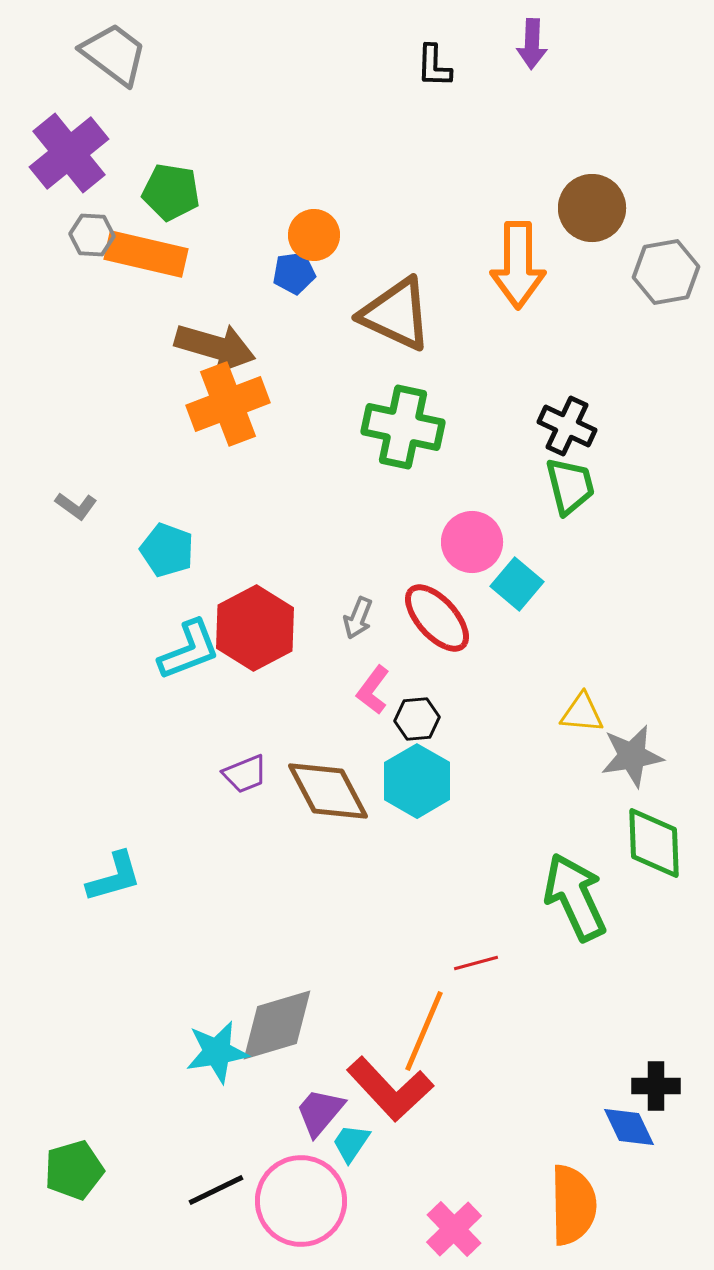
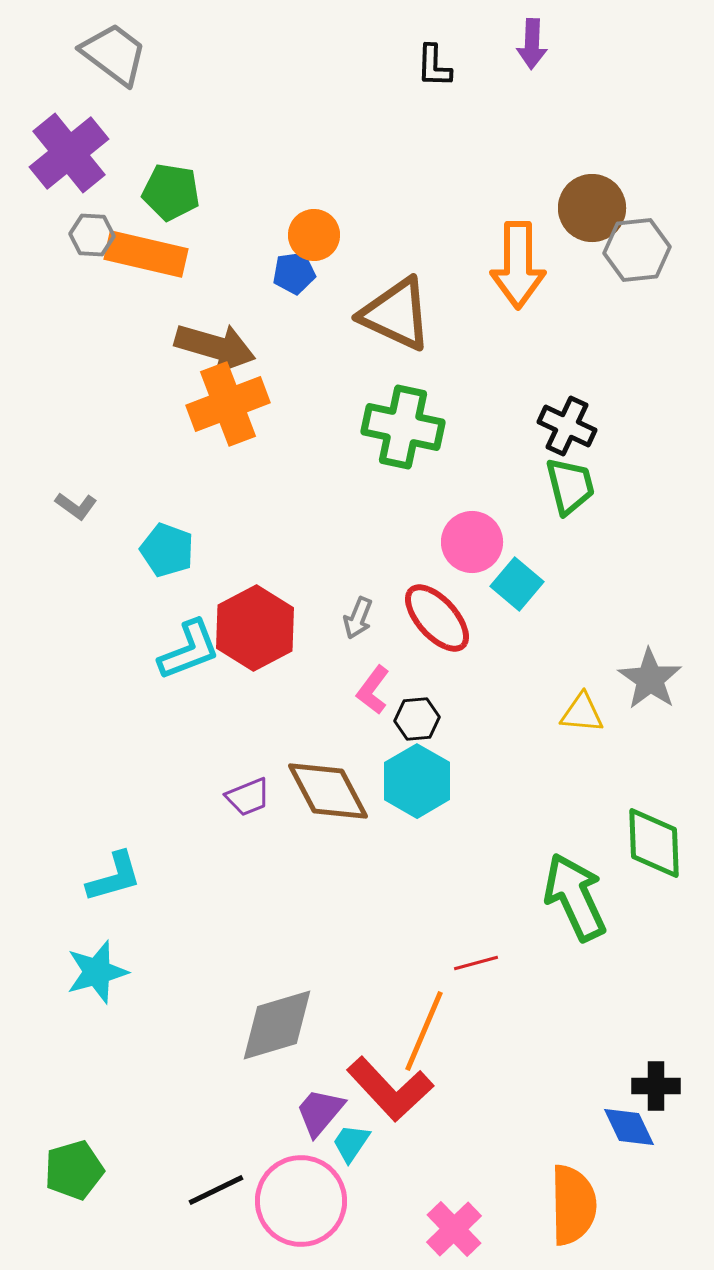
gray hexagon at (666, 272): moved 29 px left, 22 px up; rotated 4 degrees clockwise
gray star at (632, 756): moved 18 px right, 77 px up; rotated 28 degrees counterclockwise
purple trapezoid at (245, 774): moved 3 px right, 23 px down
cyan star at (217, 1052): moved 120 px left, 80 px up; rotated 6 degrees counterclockwise
